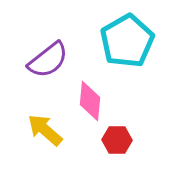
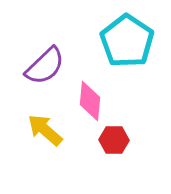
cyan pentagon: rotated 8 degrees counterclockwise
purple semicircle: moved 3 px left, 6 px down; rotated 6 degrees counterclockwise
red hexagon: moved 3 px left
